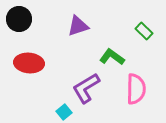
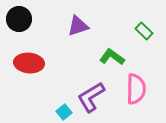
purple L-shape: moved 5 px right, 9 px down
